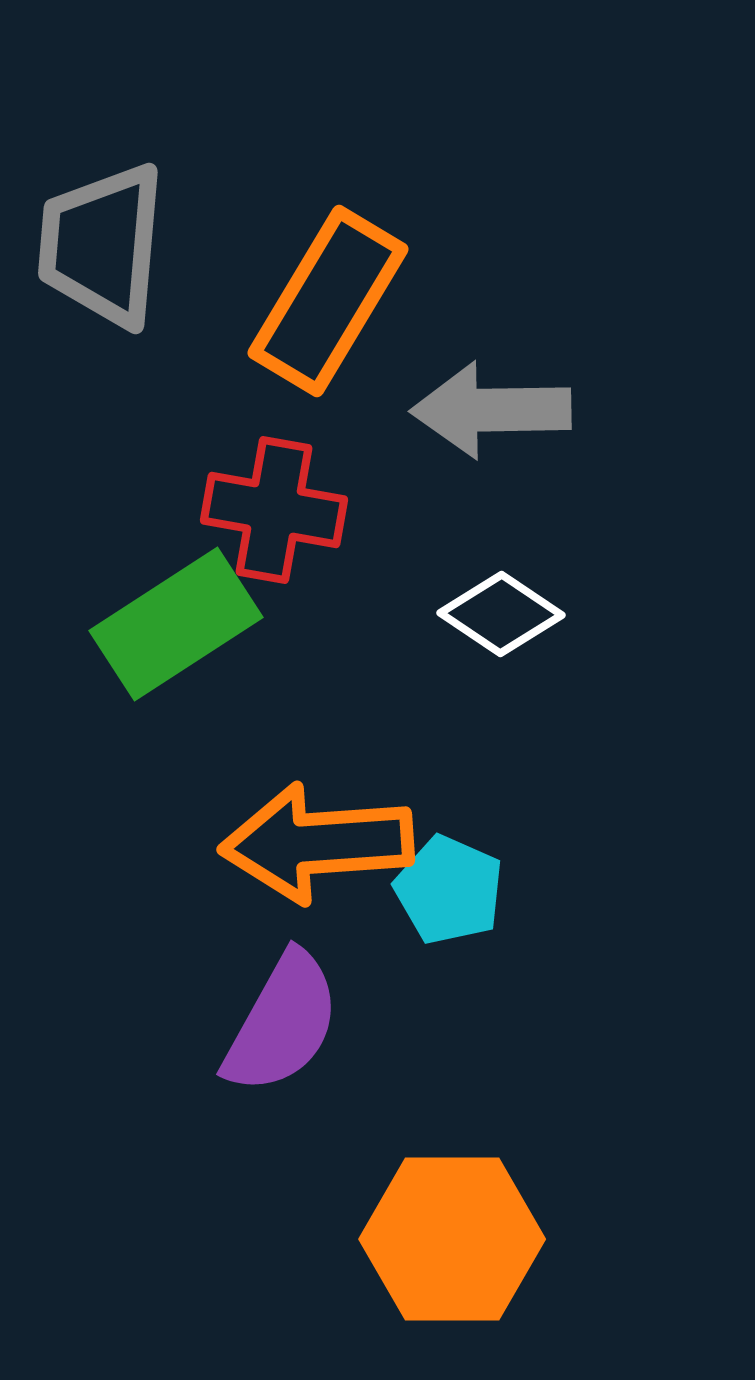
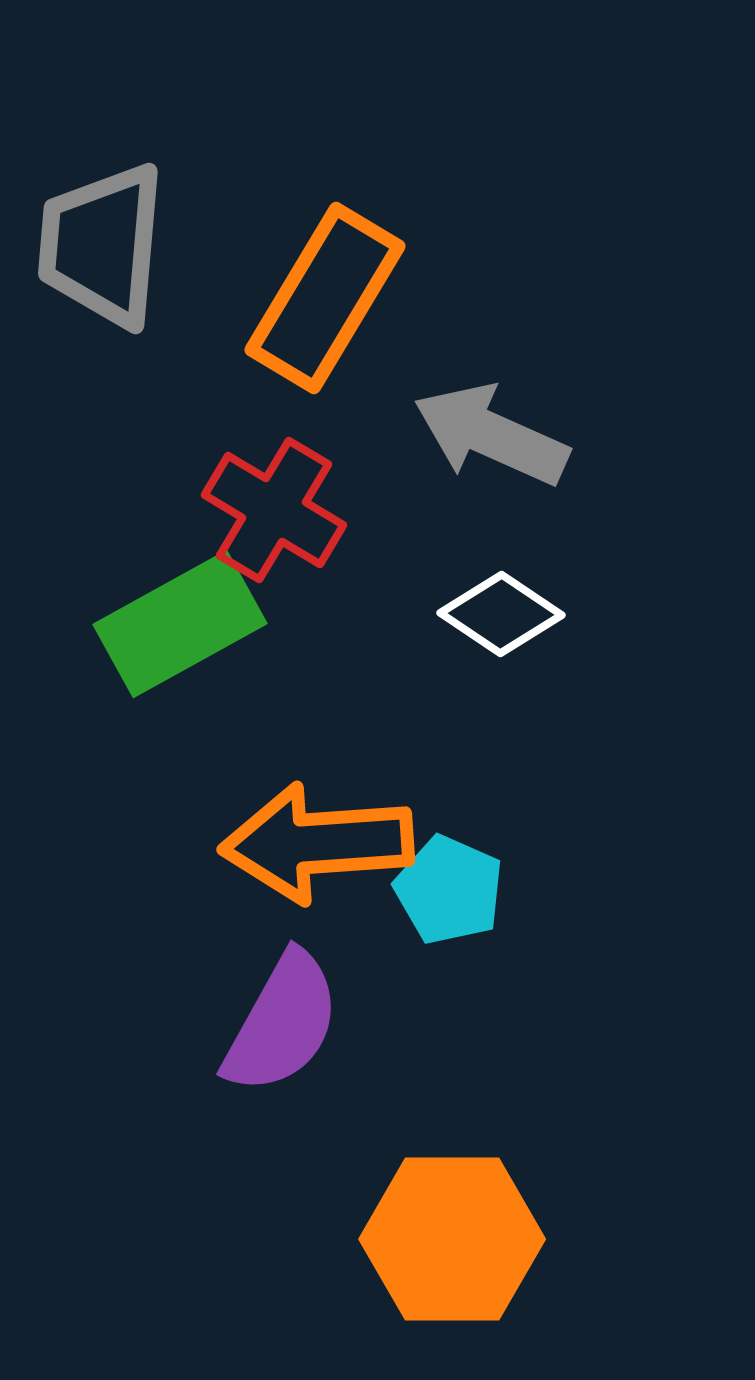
orange rectangle: moved 3 px left, 3 px up
gray arrow: moved 25 px down; rotated 25 degrees clockwise
red cross: rotated 21 degrees clockwise
green rectangle: moved 4 px right; rotated 4 degrees clockwise
